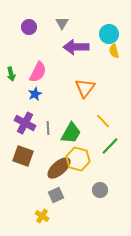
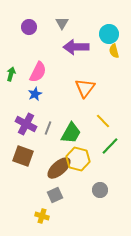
green arrow: rotated 152 degrees counterclockwise
purple cross: moved 1 px right, 1 px down
gray line: rotated 24 degrees clockwise
gray square: moved 1 px left
yellow cross: rotated 16 degrees counterclockwise
